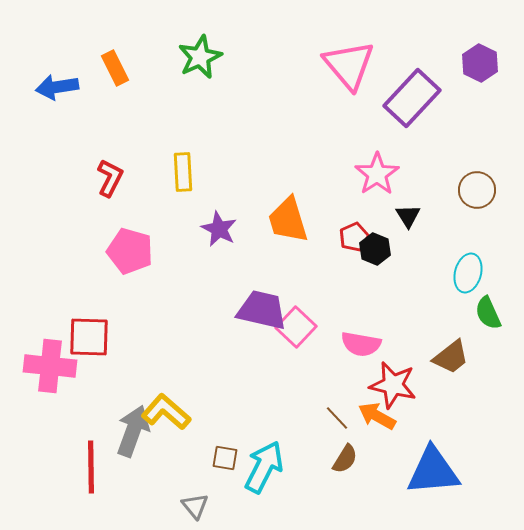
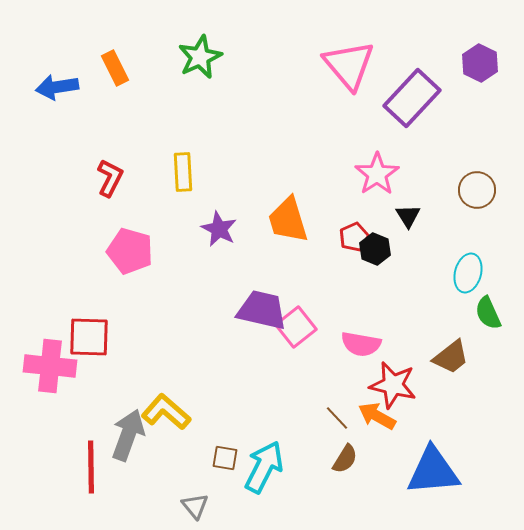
pink square: rotated 9 degrees clockwise
gray arrow: moved 5 px left, 4 px down
